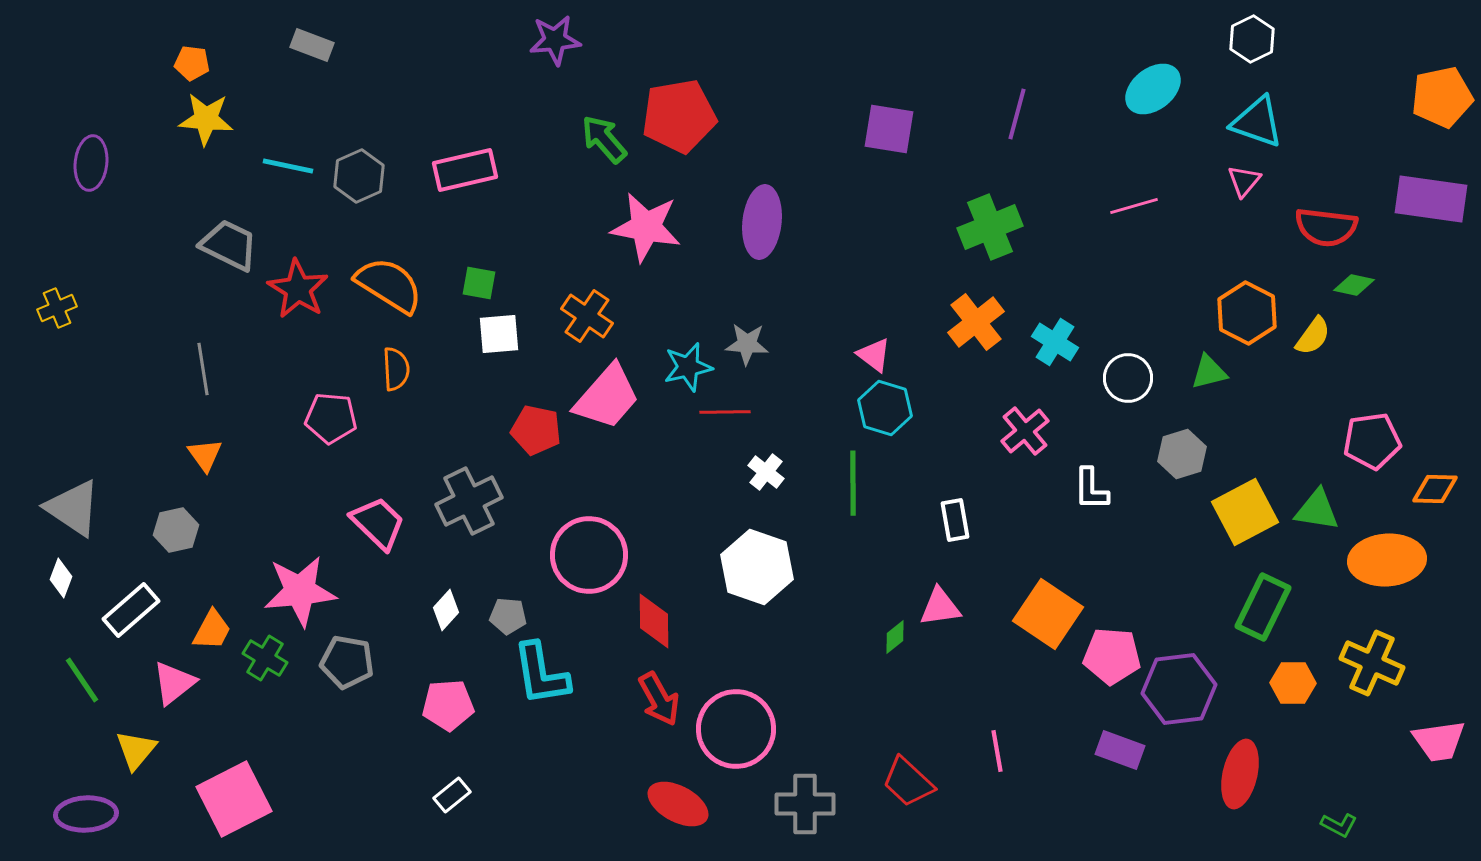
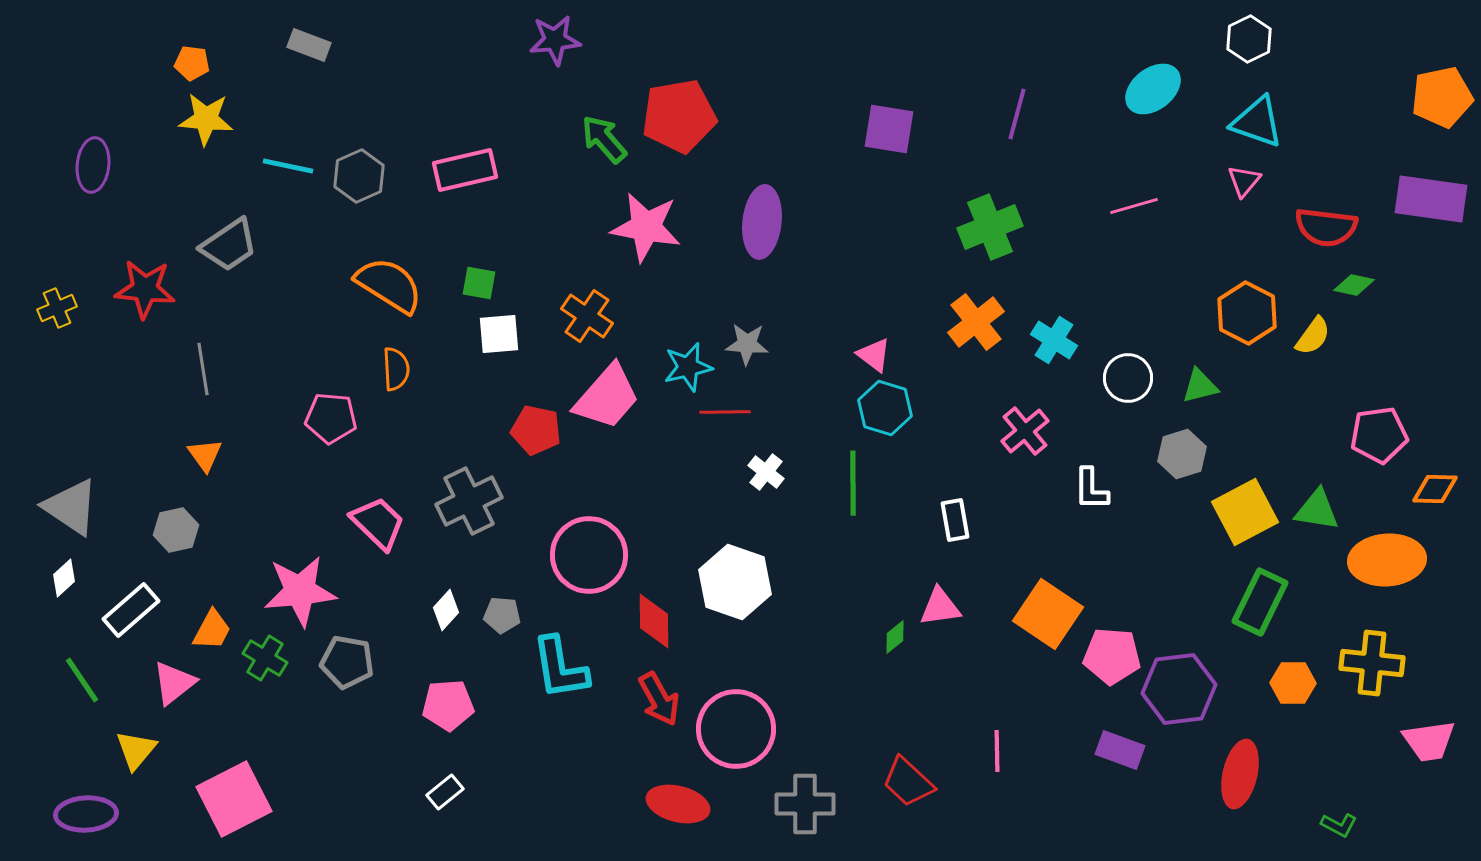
white hexagon at (1252, 39): moved 3 px left
gray rectangle at (312, 45): moved 3 px left
purple ellipse at (91, 163): moved 2 px right, 2 px down
gray trapezoid at (229, 245): rotated 120 degrees clockwise
red star at (298, 289): moved 153 px left; rotated 26 degrees counterclockwise
cyan cross at (1055, 342): moved 1 px left, 2 px up
green triangle at (1209, 372): moved 9 px left, 14 px down
pink pentagon at (1372, 441): moved 7 px right, 6 px up
gray triangle at (73, 508): moved 2 px left, 1 px up
white hexagon at (757, 567): moved 22 px left, 15 px down
white diamond at (61, 578): moved 3 px right; rotated 27 degrees clockwise
green rectangle at (1263, 607): moved 3 px left, 5 px up
gray pentagon at (508, 616): moved 6 px left, 1 px up
yellow cross at (1372, 663): rotated 18 degrees counterclockwise
cyan L-shape at (541, 674): moved 19 px right, 6 px up
pink trapezoid at (1439, 741): moved 10 px left
pink line at (997, 751): rotated 9 degrees clockwise
white rectangle at (452, 795): moved 7 px left, 3 px up
red ellipse at (678, 804): rotated 14 degrees counterclockwise
